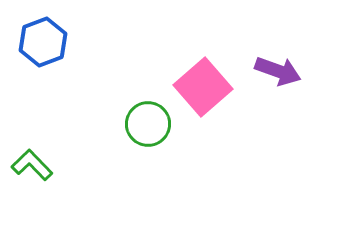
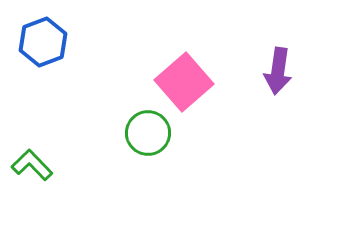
purple arrow: rotated 78 degrees clockwise
pink square: moved 19 px left, 5 px up
green circle: moved 9 px down
